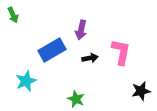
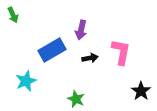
black star: rotated 24 degrees counterclockwise
